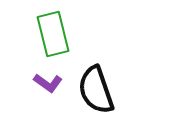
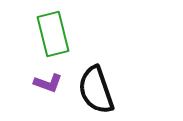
purple L-shape: rotated 16 degrees counterclockwise
